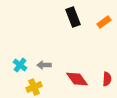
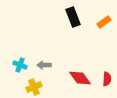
cyan cross: rotated 16 degrees counterclockwise
red diamond: moved 3 px right, 1 px up
